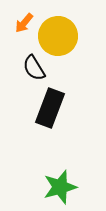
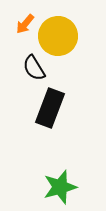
orange arrow: moved 1 px right, 1 px down
